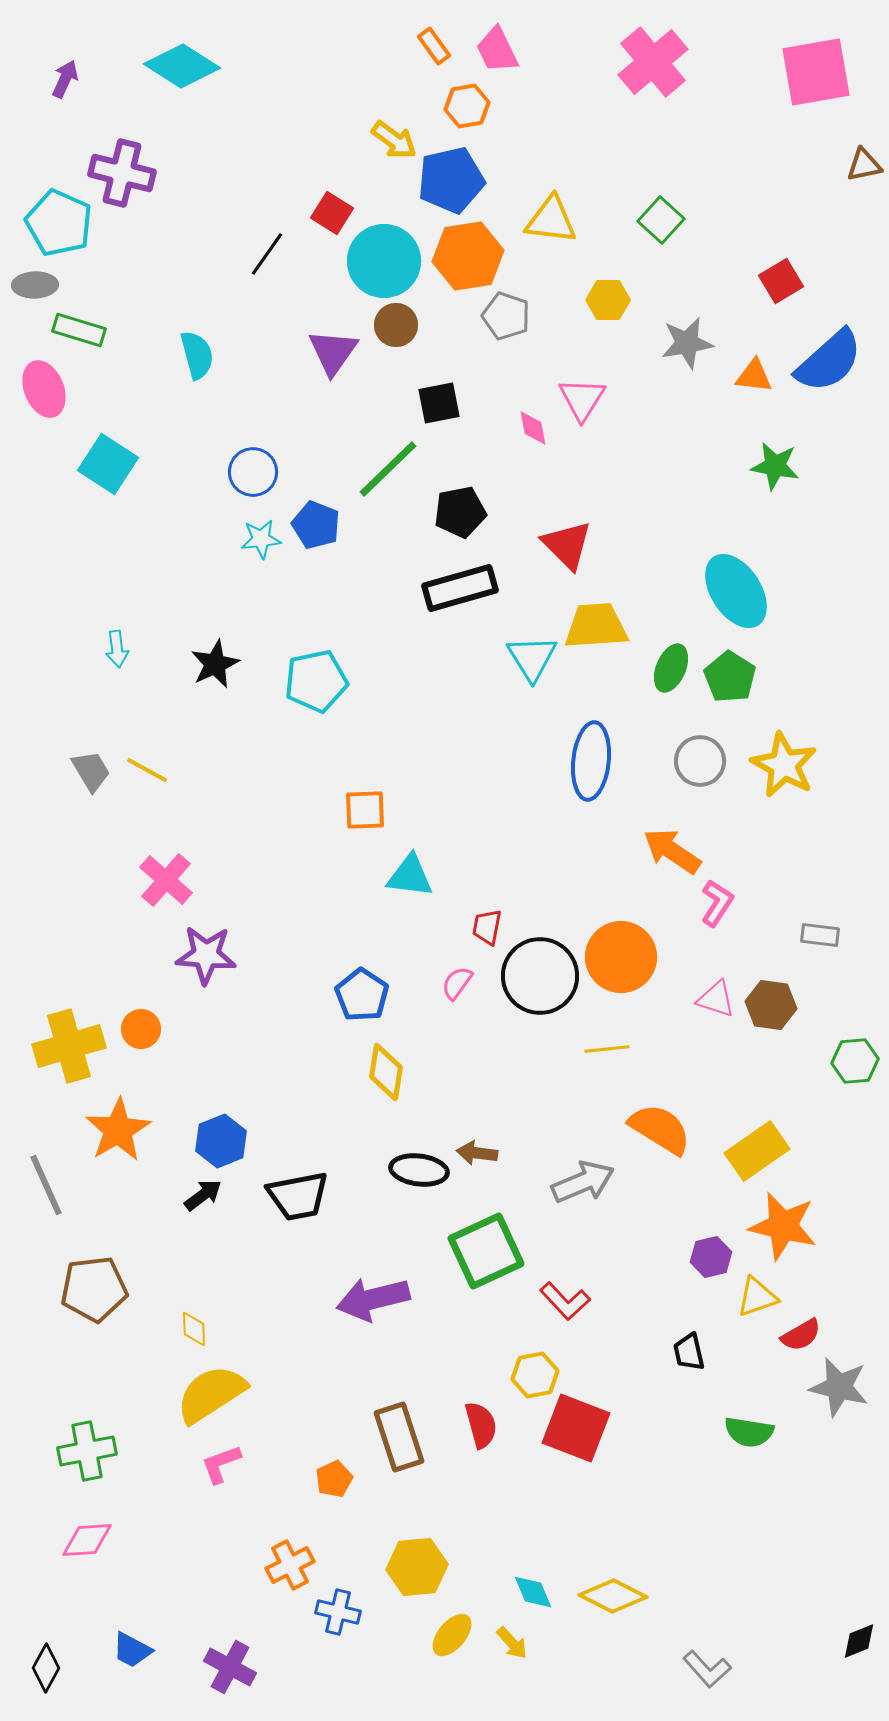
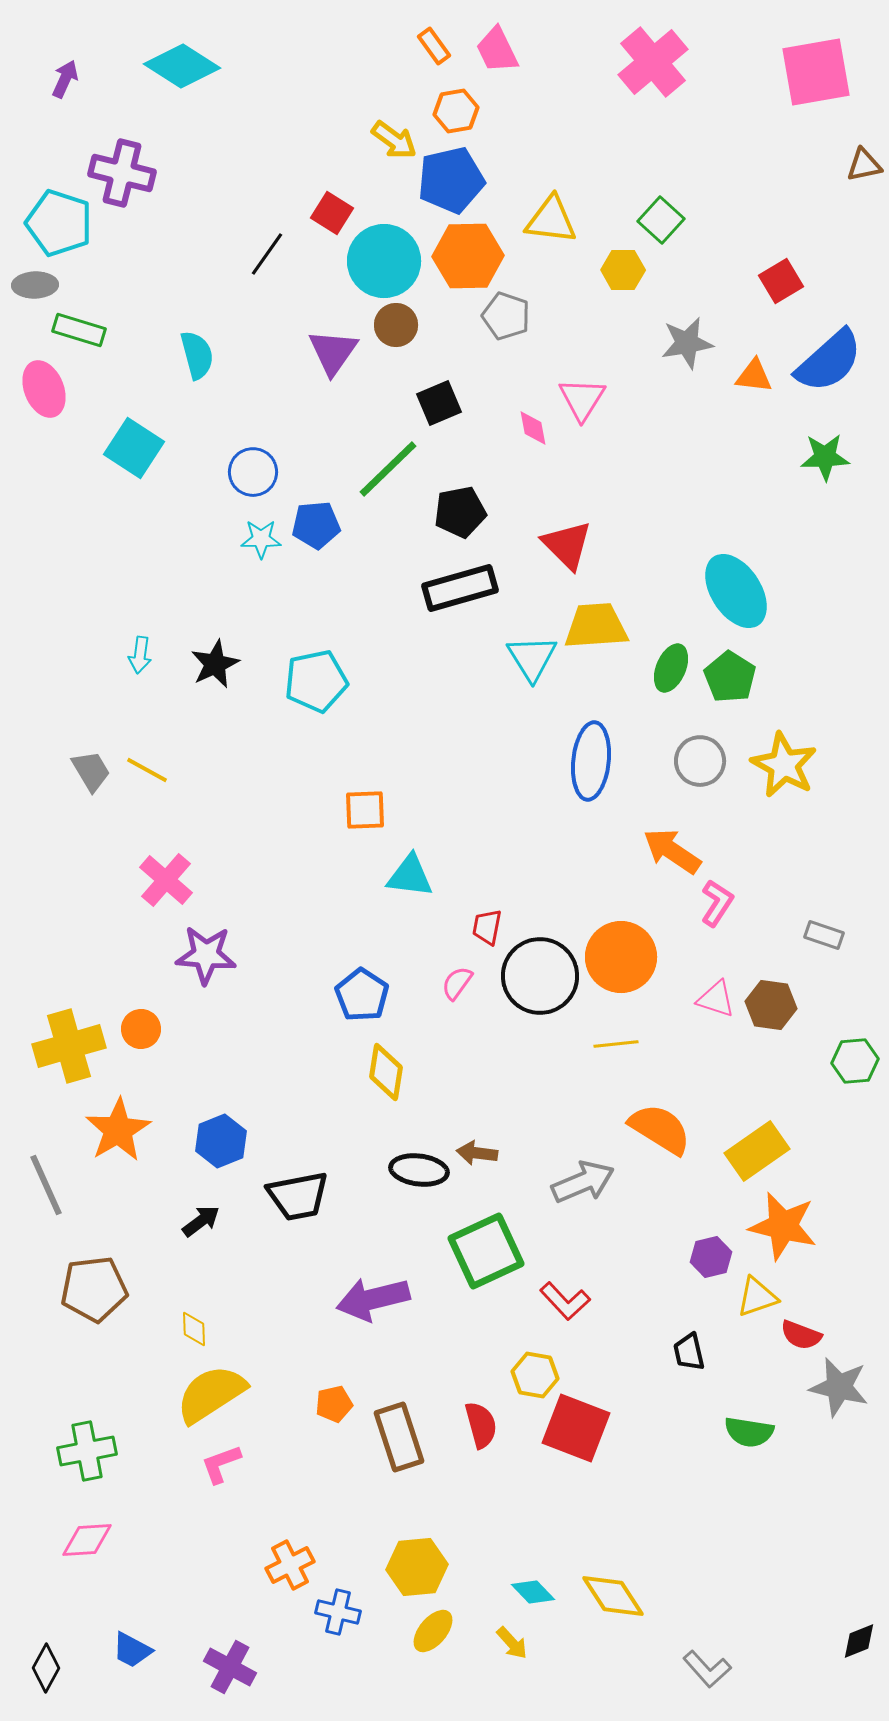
orange hexagon at (467, 106): moved 11 px left, 5 px down
cyan pentagon at (59, 223): rotated 6 degrees counterclockwise
orange hexagon at (468, 256): rotated 8 degrees clockwise
yellow hexagon at (608, 300): moved 15 px right, 30 px up
black square at (439, 403): rotated 12 degrees counterclockwise
cyan square at (108, 464): moved 26 px right, 16 px up
green star at (775, 466): moved 50 px right, 9 px up; rotated 12 degrees counterclockwise
blue pentagon at (316, 525): rotated 27 degrees counterclockwise
cyan star at (261, 539): rotated 6 degrees clockwise
cyan arrow at (117, 649): moved 23 px right, 6 px down; rotated 15 degrees clockwise
gray rectangle at (820, 935): moved 4 px right; rotated 12 degrees clockwise
yellow line at (607, 1049): moved 9 px right, 5 px up
black arrow at (203, 1195): moved 2 px left, 26 px down
red semicircle at (801, 1335): rotated 51 degrees clockwise
yellow hexagon at (535, 1375): rotated 21 degrees clockwise
orange pentagon at (334, 1479): moved 75 px up; rotated 12 degrees clockwise
cyan diamond at (533, 1592): rotated 21 degrees counterclockwise
yellow diamond at (613, 1596): rotated 30 degrees clockwise
yellow ellipse at (452, 1635): moved 19 px left, 4 px up
